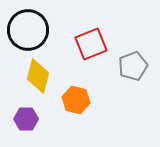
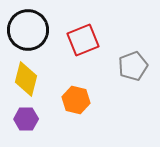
red square: moved 8 px left, 4 px up
yellow diamond: moved 12 px left, 3 px down
